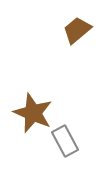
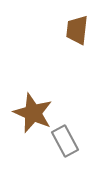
brown trapezoid: rotated 44 degrees counterclockwise
